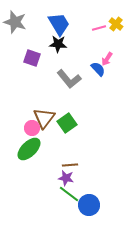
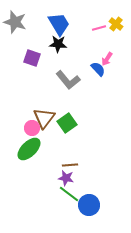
gray L-shape: moved 1 px left, 1 px down
